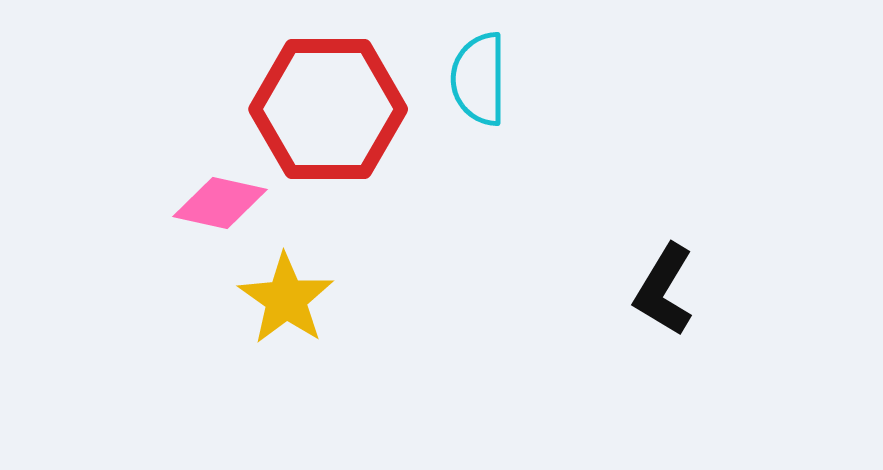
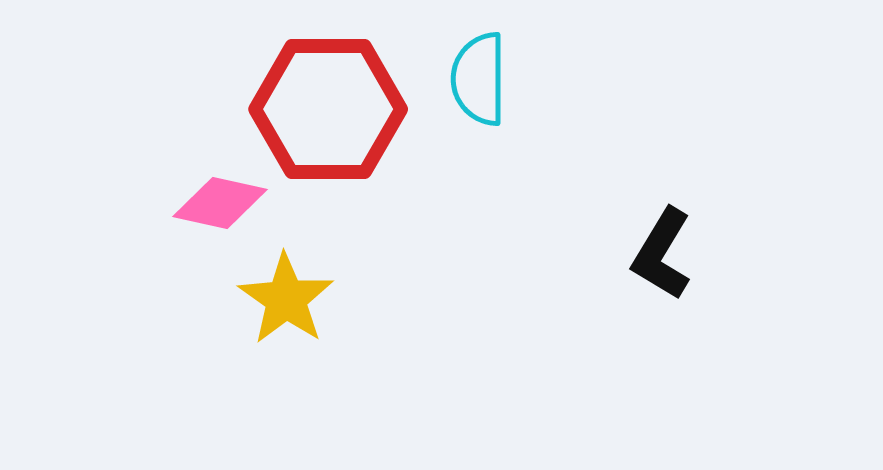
black L-shape: moved 2 px left, 36 px up
